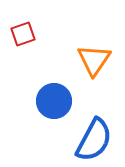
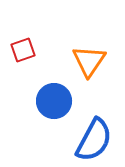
red square: moved 16 px down
orange triangle: moved 5 px left, 1 px down
